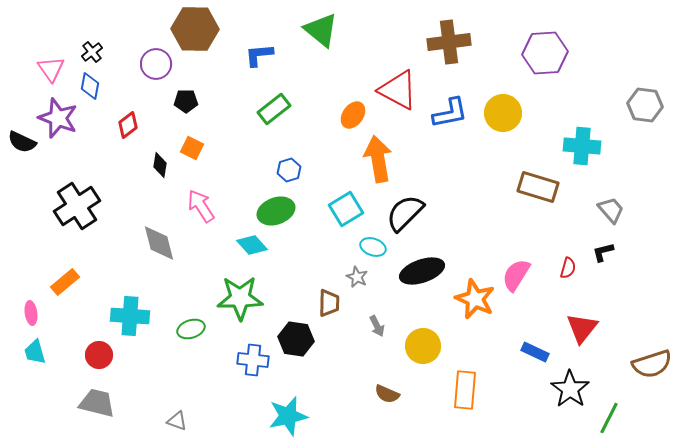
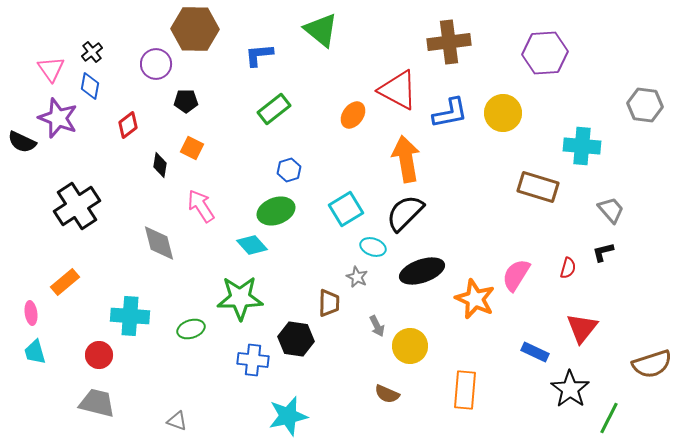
orange arrow at (378, 159): moved 28 px right
yellow circle at (423, 346): moved 13 px left
